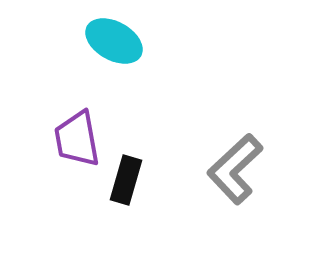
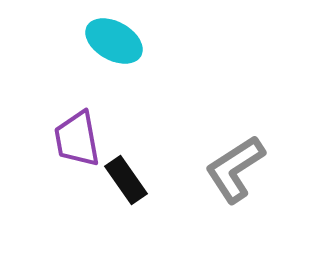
gray L-shape: rotated 10 degrees clockwise
black rectangle: rotated 51 degrees counterclockwise
